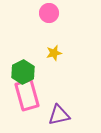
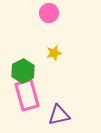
green hexagon: moved 1 px up
